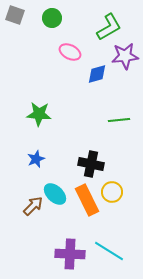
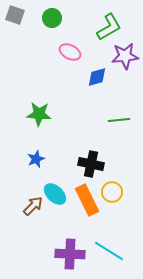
blue diamond: moved 3 px down
